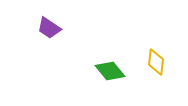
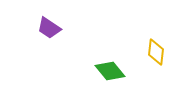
yellow diamond: moved 10 px up
